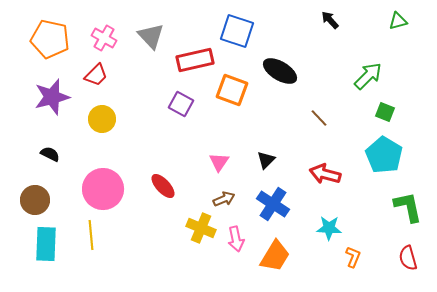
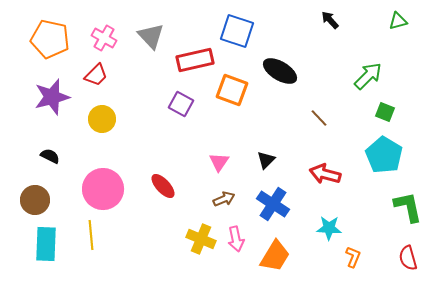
black semicircle: moved 2 px down
yellow cross: moved 11 px down
